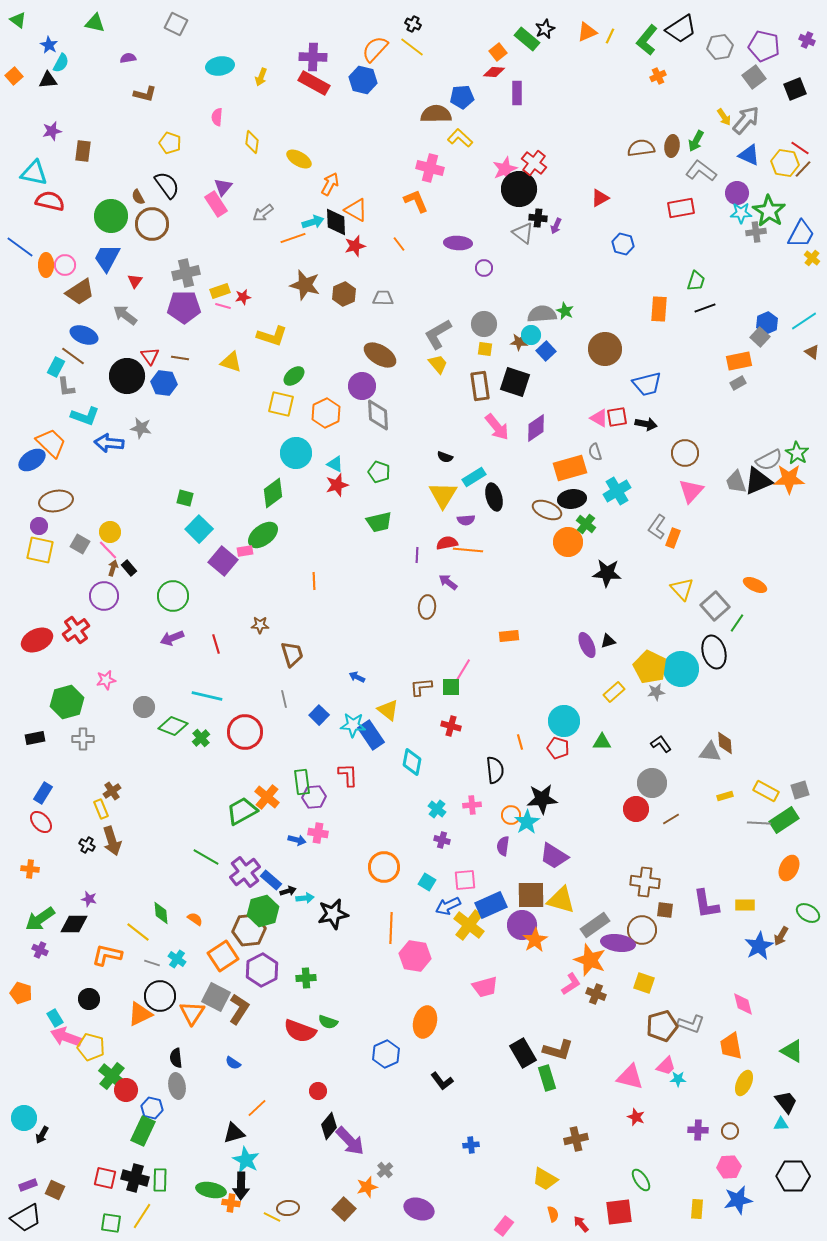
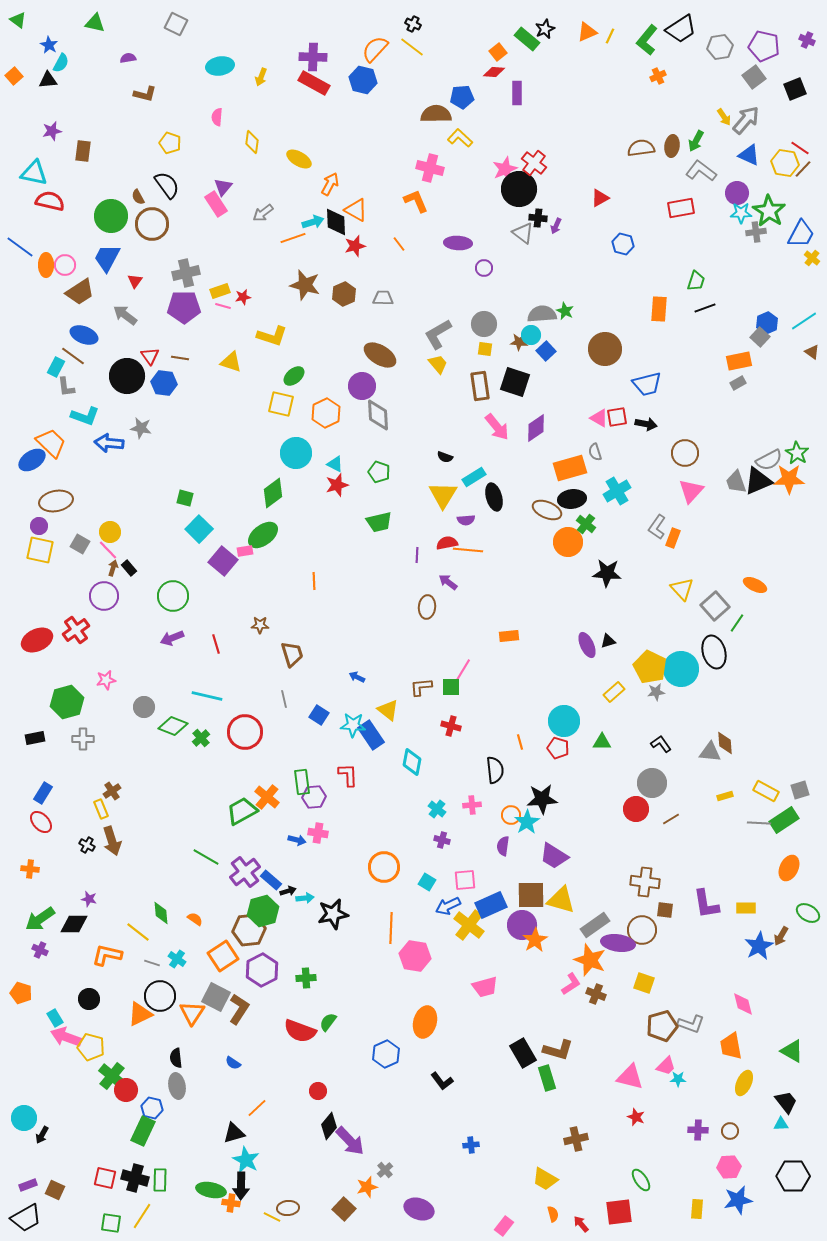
blue square at (319, 715): rotated 12 degrees counterclockwise
yellow rectangle at (745, 905): moved 1 px right, 3 px down
green semicircle at (328, 1022): rotated 108 degrees clockwise
